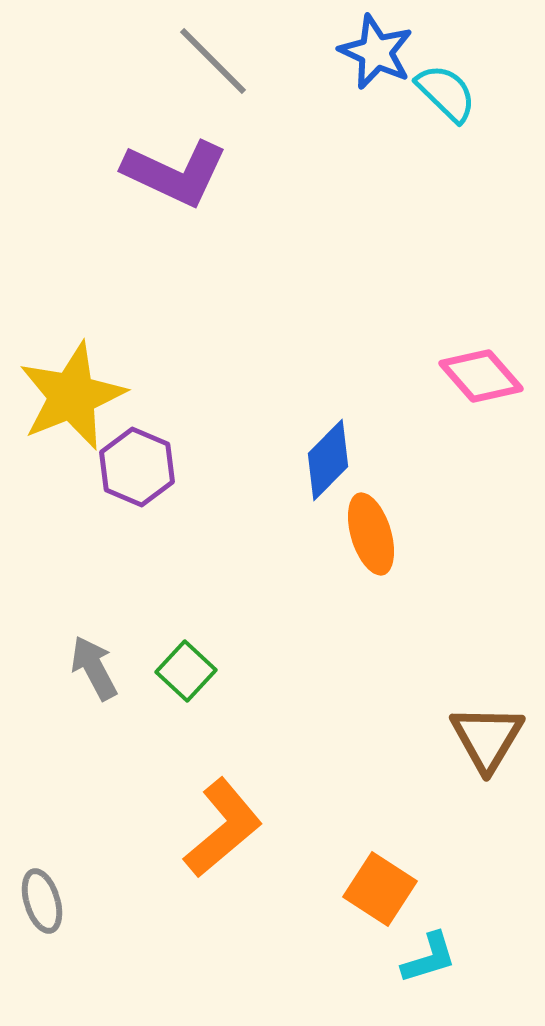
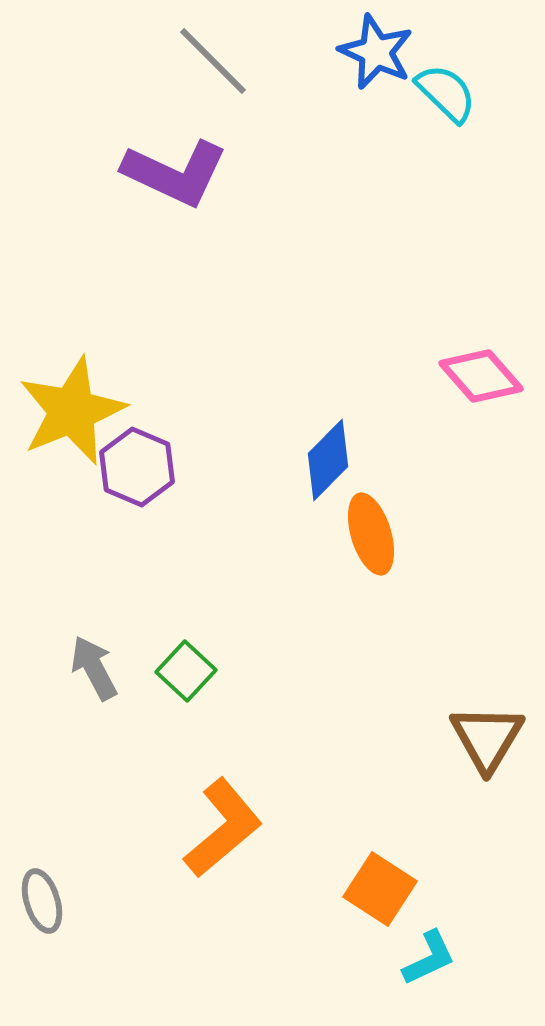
yellow star: moved 15 px down
cyan L-shape: rotated 8 degrees counterclockwise
